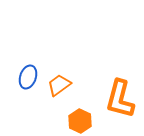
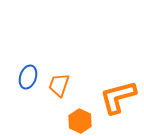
orange trapezoid: rotated 35 degrees counterclockwise
orange L-shape: moved 2 px left, 2 px up; rotated 60 degrees clockwise
